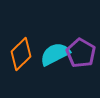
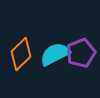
purple pentagon: rotated 20 degrees clockwise
